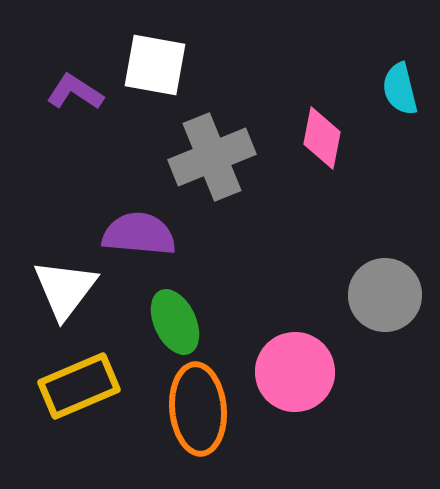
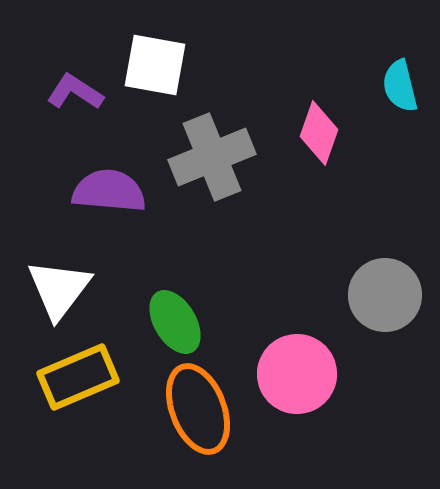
cyan semicircle: moved 3 px up
pink diamond: moved 3 px left, 5 px up; rotated 8 degrees clockwise
purple semicircle: moved 30 px left, 43 px up
white triangle: moved 6 px left
green ellipse: rotated 6 degrees counterclockwise
pink circle: moved 2 px right, 2 px down
yellow rectangle: moved 1 px left, 9 px up
orange ellipse: rotated 16 degrees counterclockwise
